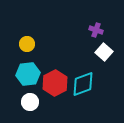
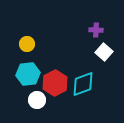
purple cross: rotated 16 degrees counterclockwise
white circle: moved 7 px right, 2 px up
